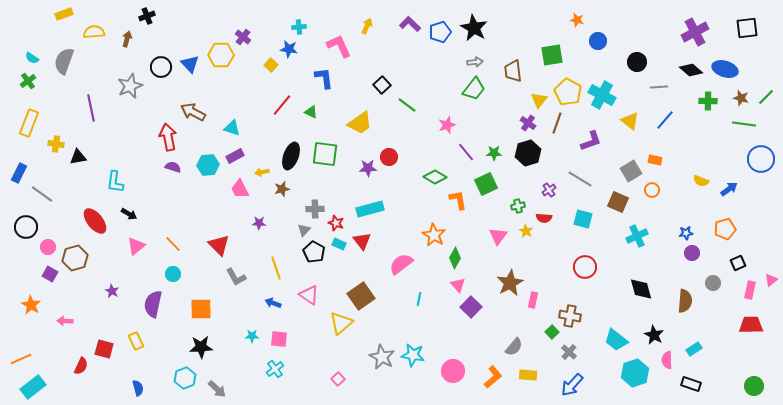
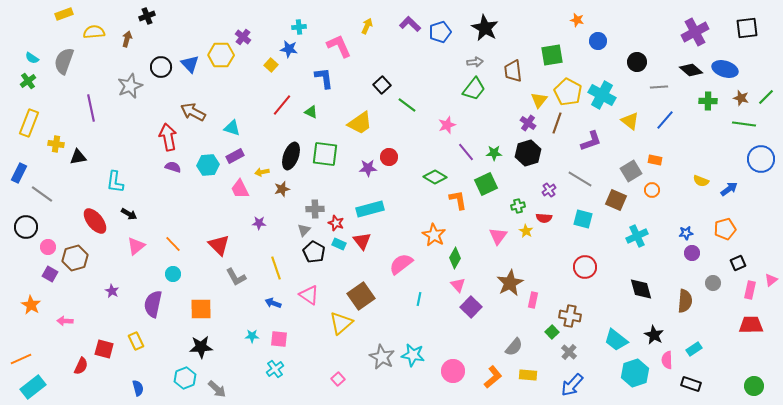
black star at (474, 28): moved 11 px right
brown square at (618, 202): moved 2 px left, 2 px up
